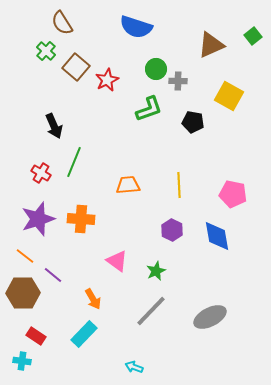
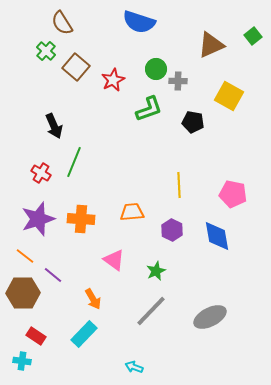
blue semicircle: moved 3 px right, 5 px up
red star: moved 6 px right
orange trapezoid: moved 4 px right, 27 px down
pink triangle: moved 3 px left, 1 px up
